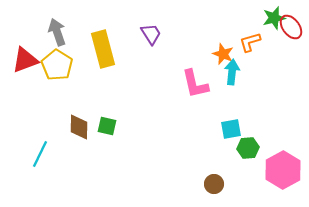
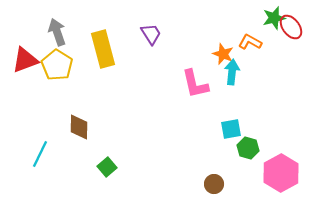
orange L-shape: rotated 45 degrees clockwise
green square: moved 41 px down; rotated 36 degrees clockwise
green hexagon: rotated 20 degrees clockwise
pink hexagon: moved 2 px left, 3 px down
